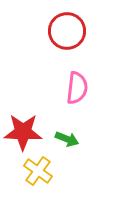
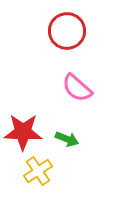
pink semicircle: rotated 124 degrees clockwise
yellow cross: rotated 20 degrees clockwise
